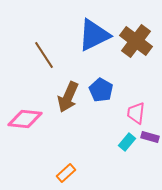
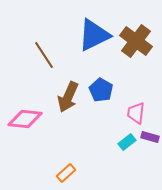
cyan rectangle: rotated 12 degrees clockwise
